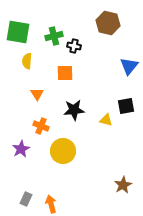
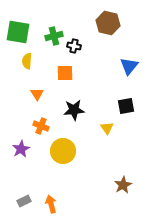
yellow triangle: moved 1 px right, 8 px down; rotated 40 degrees clockwise
gray rectangle: moved 2 px left, 2 px down; rotated 40 degrees clockwise
